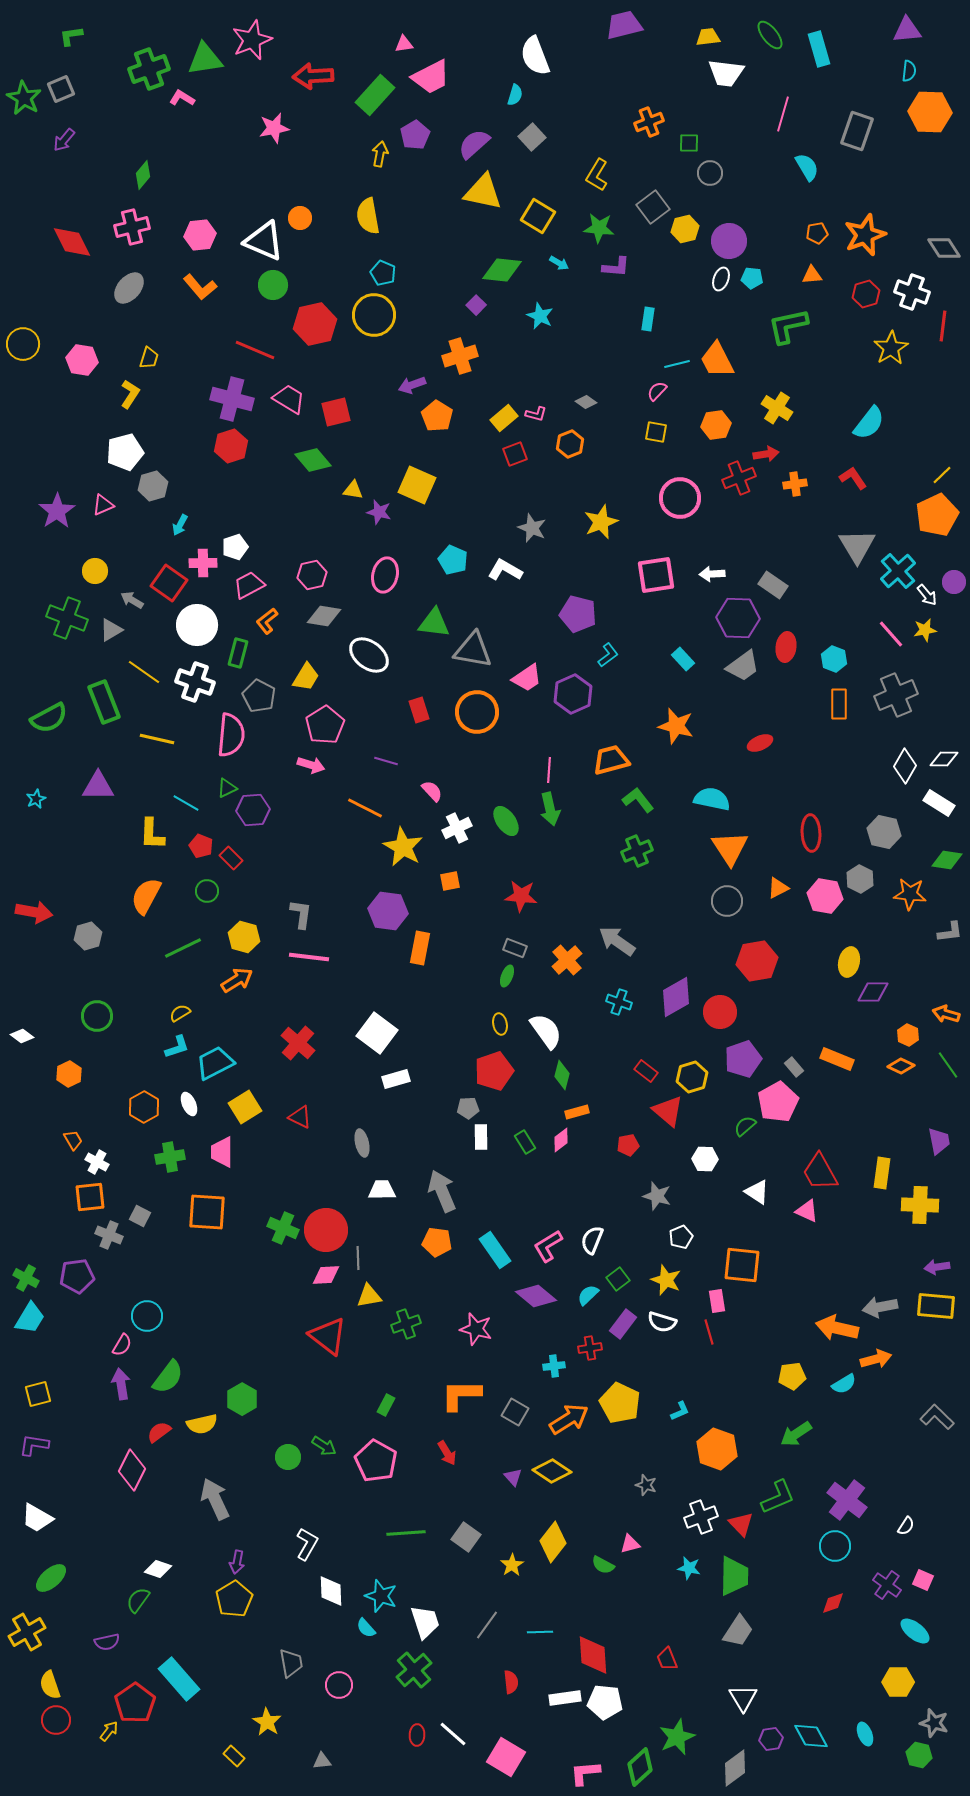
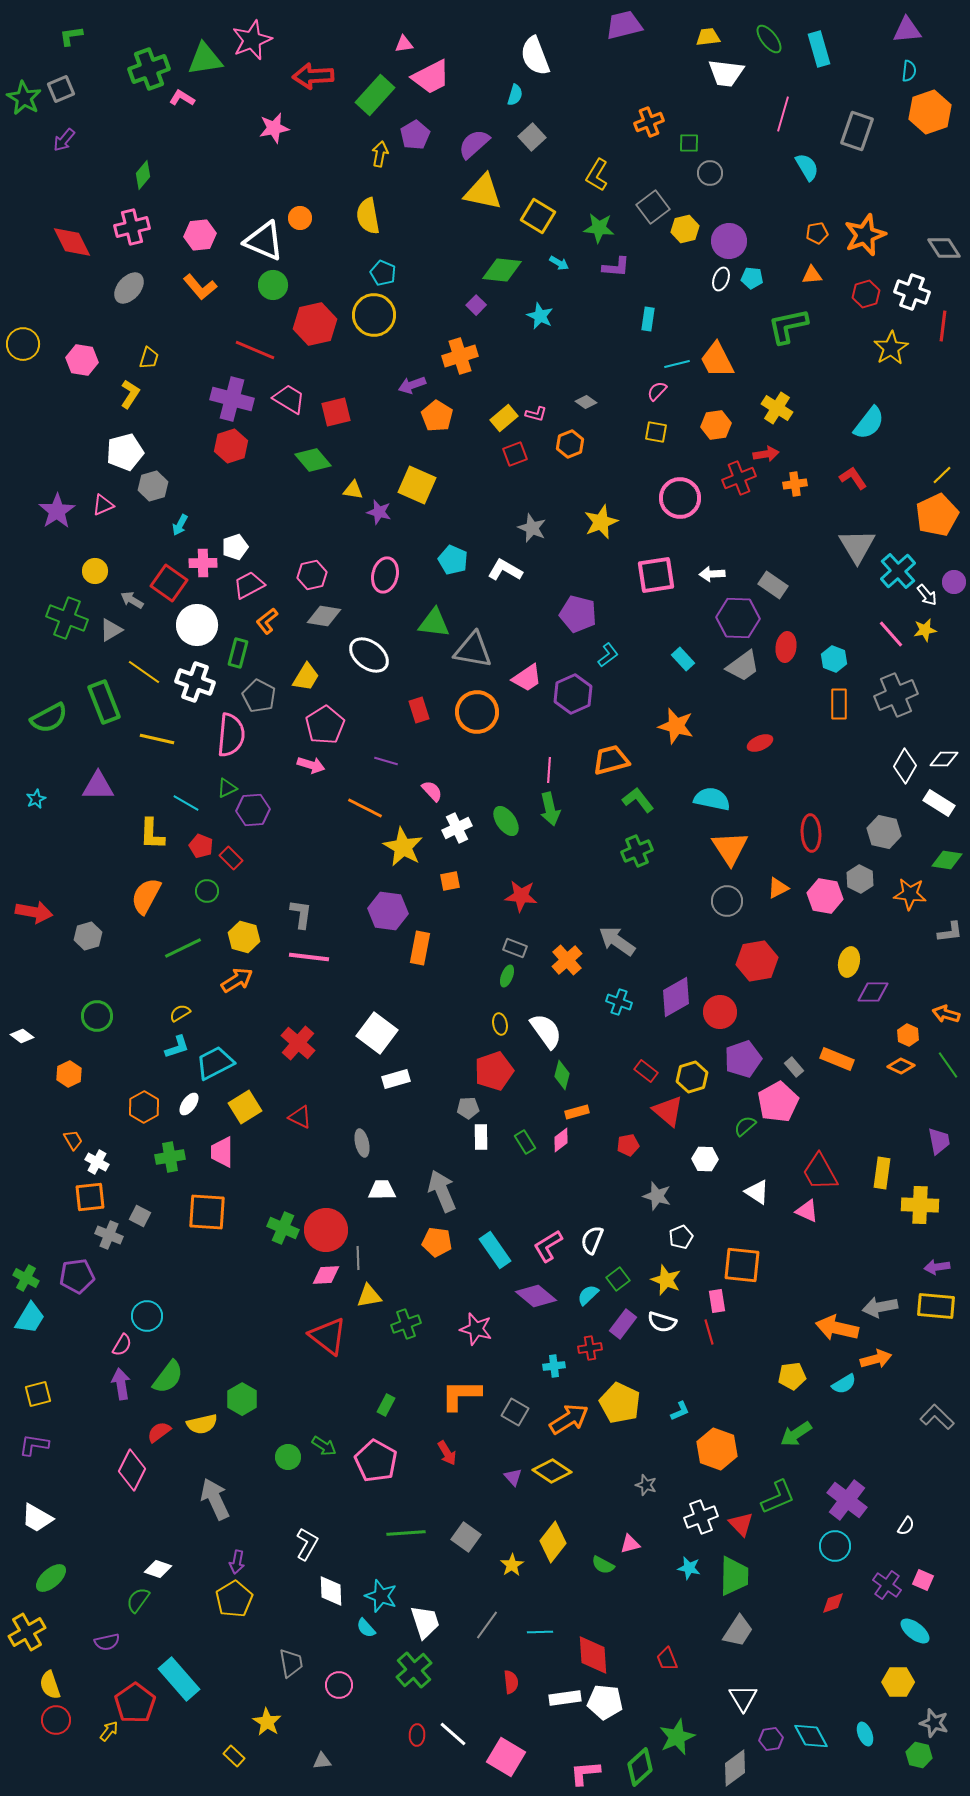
green ellipse at (770, 35): moved 1 px left, 4 px down
orange hexagon at (930, 112): rotated 21 degrees counterclockwise
white ellipse at (189, 1104): rotated 60 degrees clockwise
